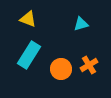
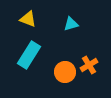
cyan triangle: moved 10 px left
orange circle: moved 4 px right, 3 px down
